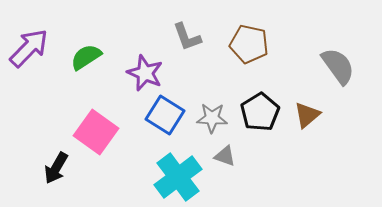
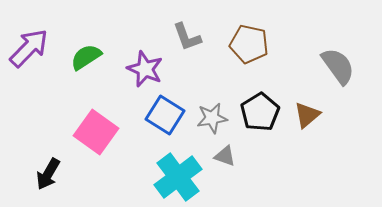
purple star: moved 4 px up
gray star: rotated 12 degrees counterclockwise
black arrow: moved 8 px left, 6 px down
